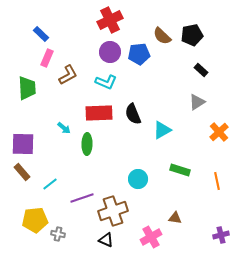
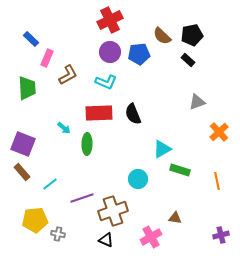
blue rectangle: moved 10 px left, 5 px down
black rectangle: moved 13 px left, 10 px up
gray triangle: rotated 12 degrees clockwise
cyan triangle: moved 19 px down
purple square: rotated 20 degrees clockwise
